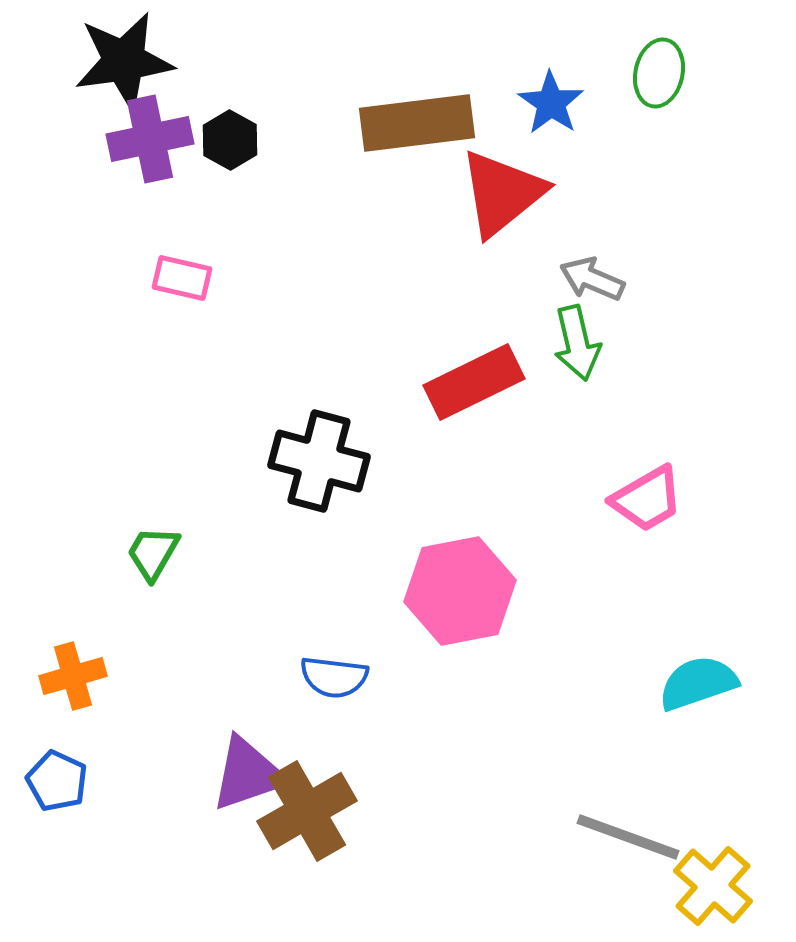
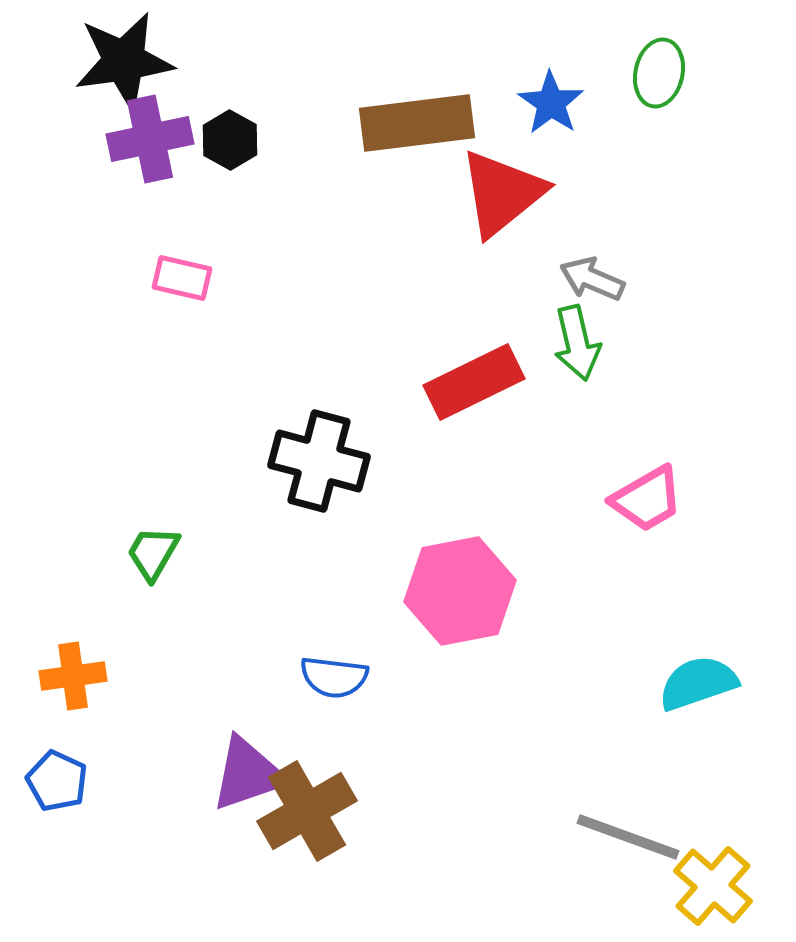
orange cross: rotated 8 degrees clockwise
